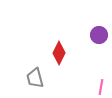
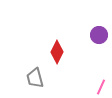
red diamond: moved 2 px left, 1 px up
pink line: rotated 14 degrees clockwise
